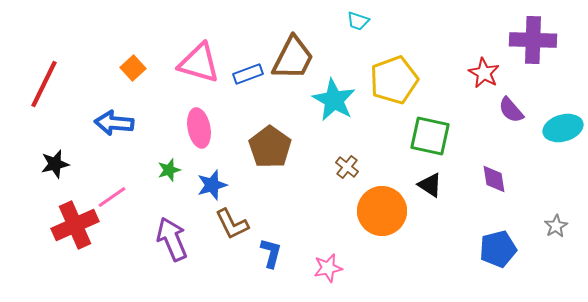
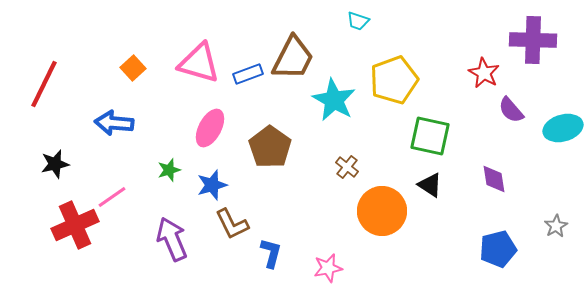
pink ellipse: moved 11 px right; rotated 39 degrees clockwise
